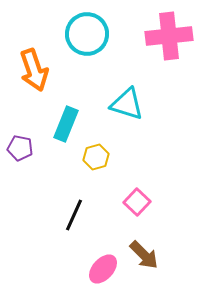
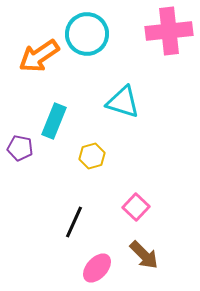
pink cross: moved 5 px up
orange arrow: moved 5 px right, 14 px up; rotated 75 degrees clockwise
cyan triangle: moved 4 px left, 2 px up
cyan rectangle: moved 12 px left, 3 px up
yellow hexagon: moved 4 px left, 1 px up
pink square: moved 1 px left, 5 px down
black line: moved 7 px down
pink ellipse: moved 6 px left, 1 px up
